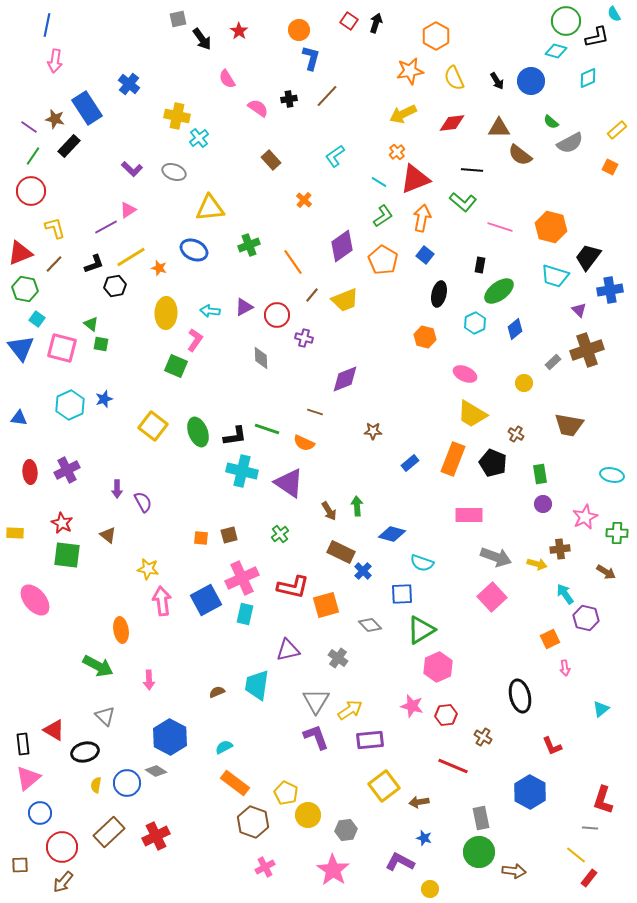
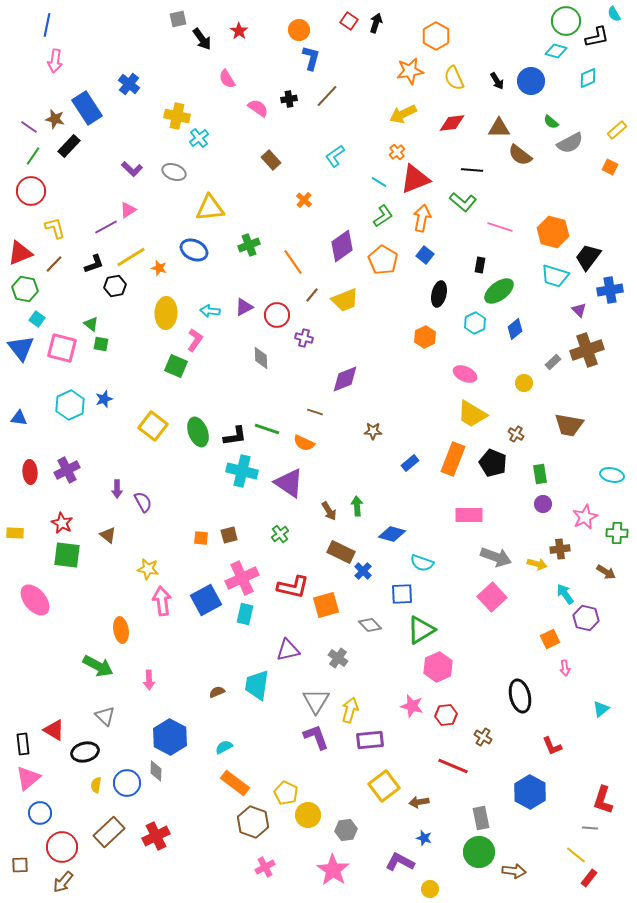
orange hexagon at (551, 227): moved 2 px right, 5 px down
orange hexagon at (425, 337): rotated 20 degrees clockwise
yellow arrow at (350, 710): rotated 40 degrees counterclockwise
gray diamond at (156, 771): rotated 60 degrees clockwise
